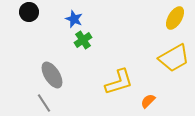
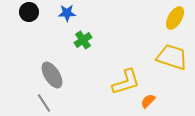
blue star: moved 7 px left, 6 px up; rotated 24 degrees counterclockwise
yellow trapezoid: moved 2 px left, 1 px up; rotated 132 degrees counterclockwise
yellow L-shape: moved 7 px right
